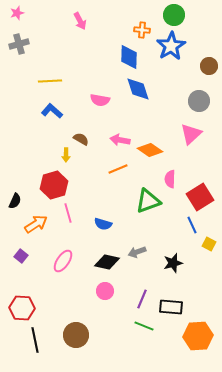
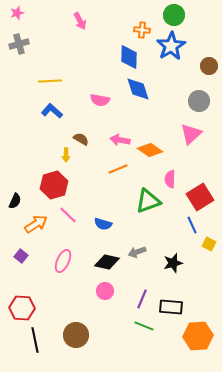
pink line at (68, 213): moved 2 px down; rotated 30 degrees counterclockwise
pink ellipse at (63, 261): rotated 10 degrees counterclockwise
